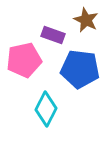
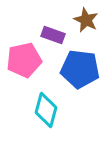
cyan diamond: moved 1 px down; rotated 12 degrees counterclockwise
